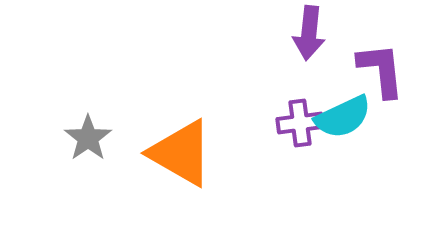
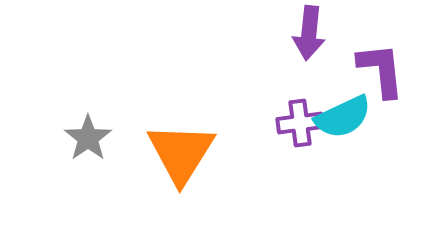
orange triangle: rotated 32 degrees clockwise
